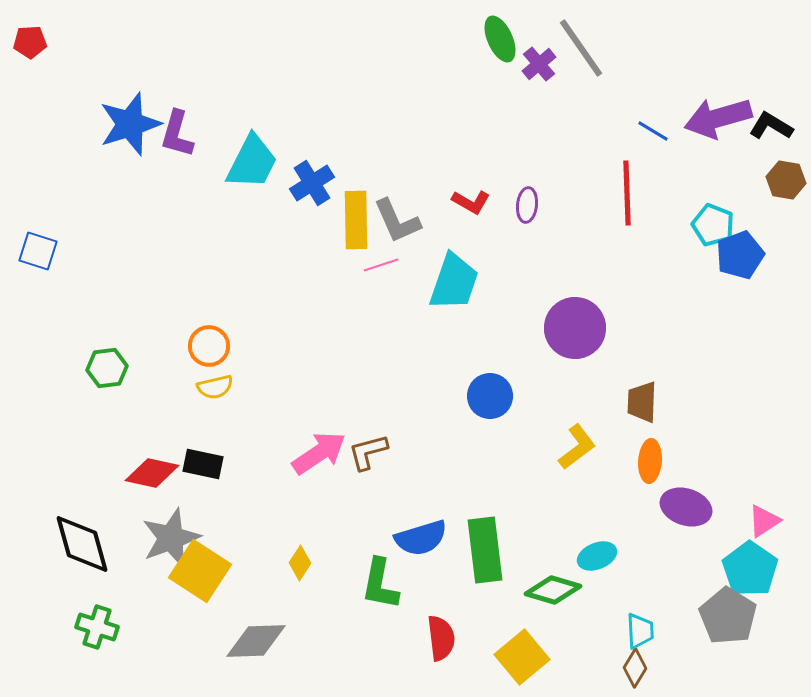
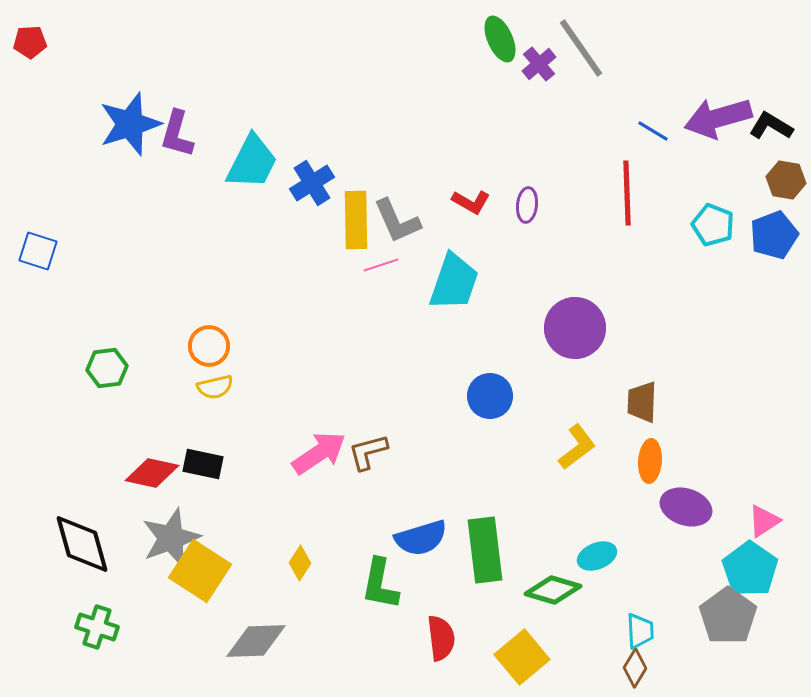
blue pentagon at (740, 255): moved 34 px right, 20 px up
gray pentagon at (728, 616): rotated 4 degrees clockwise
